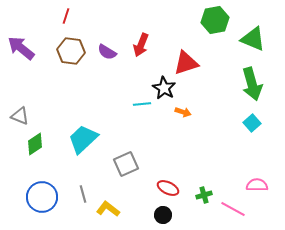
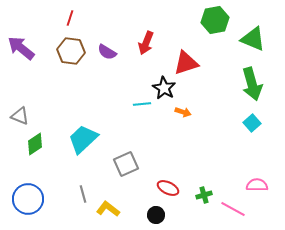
red line: moved 4 px right, 2 px down
red arrow: moved 5 px right, 2 px up
blue circle: moved 14 px left, 2 px down
black circle: moved 7 px left
